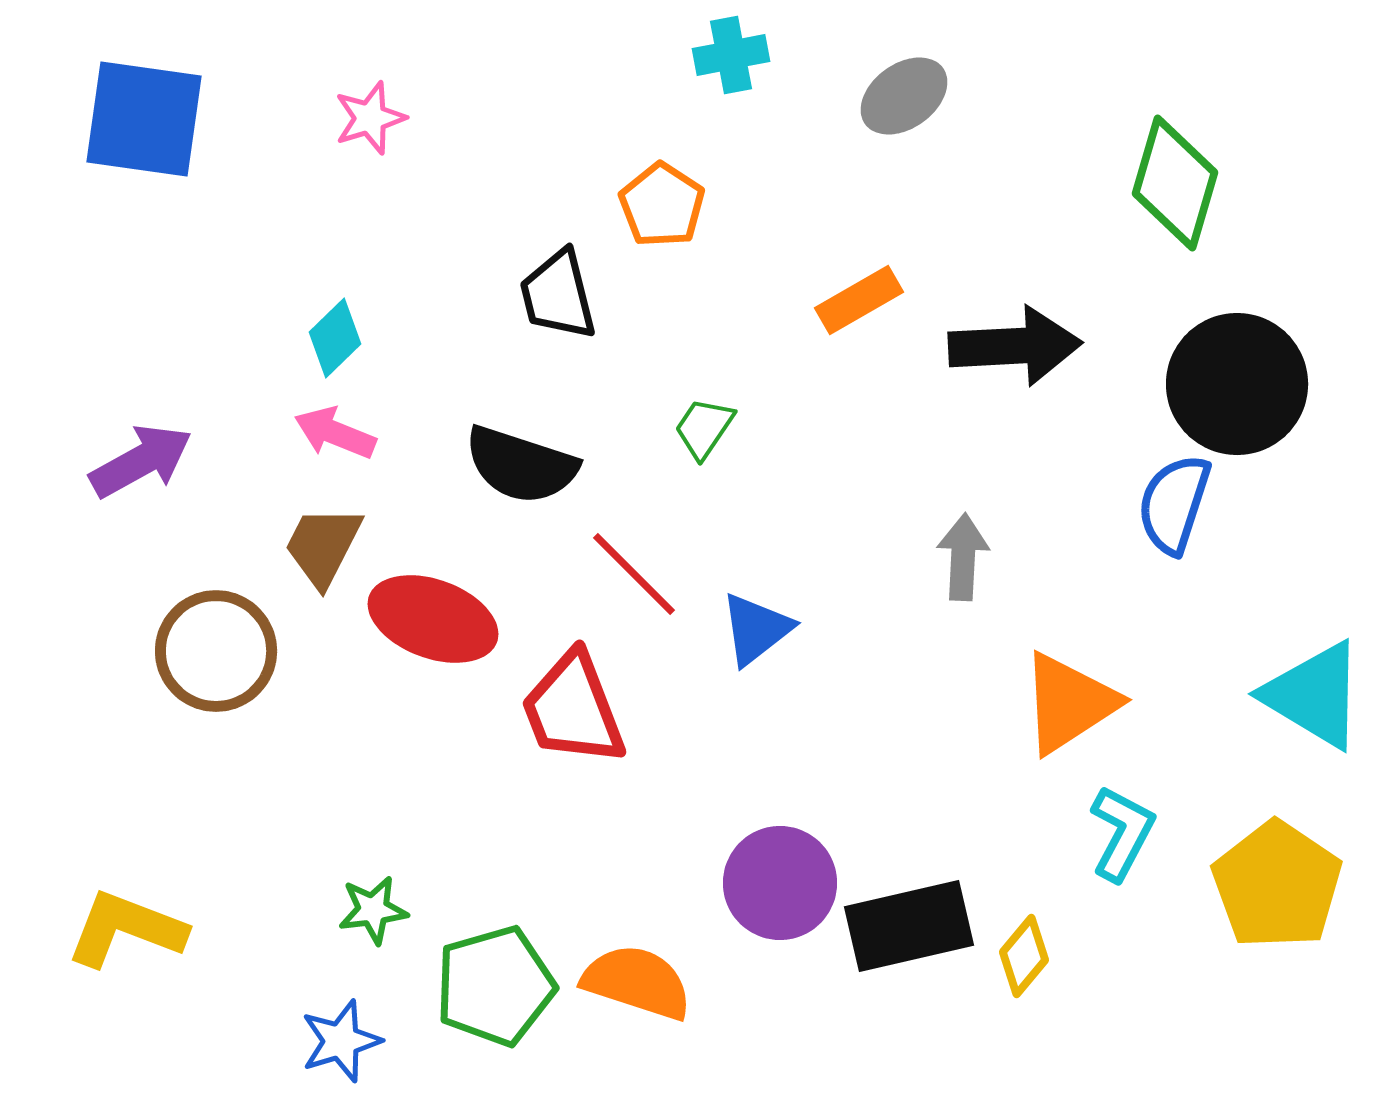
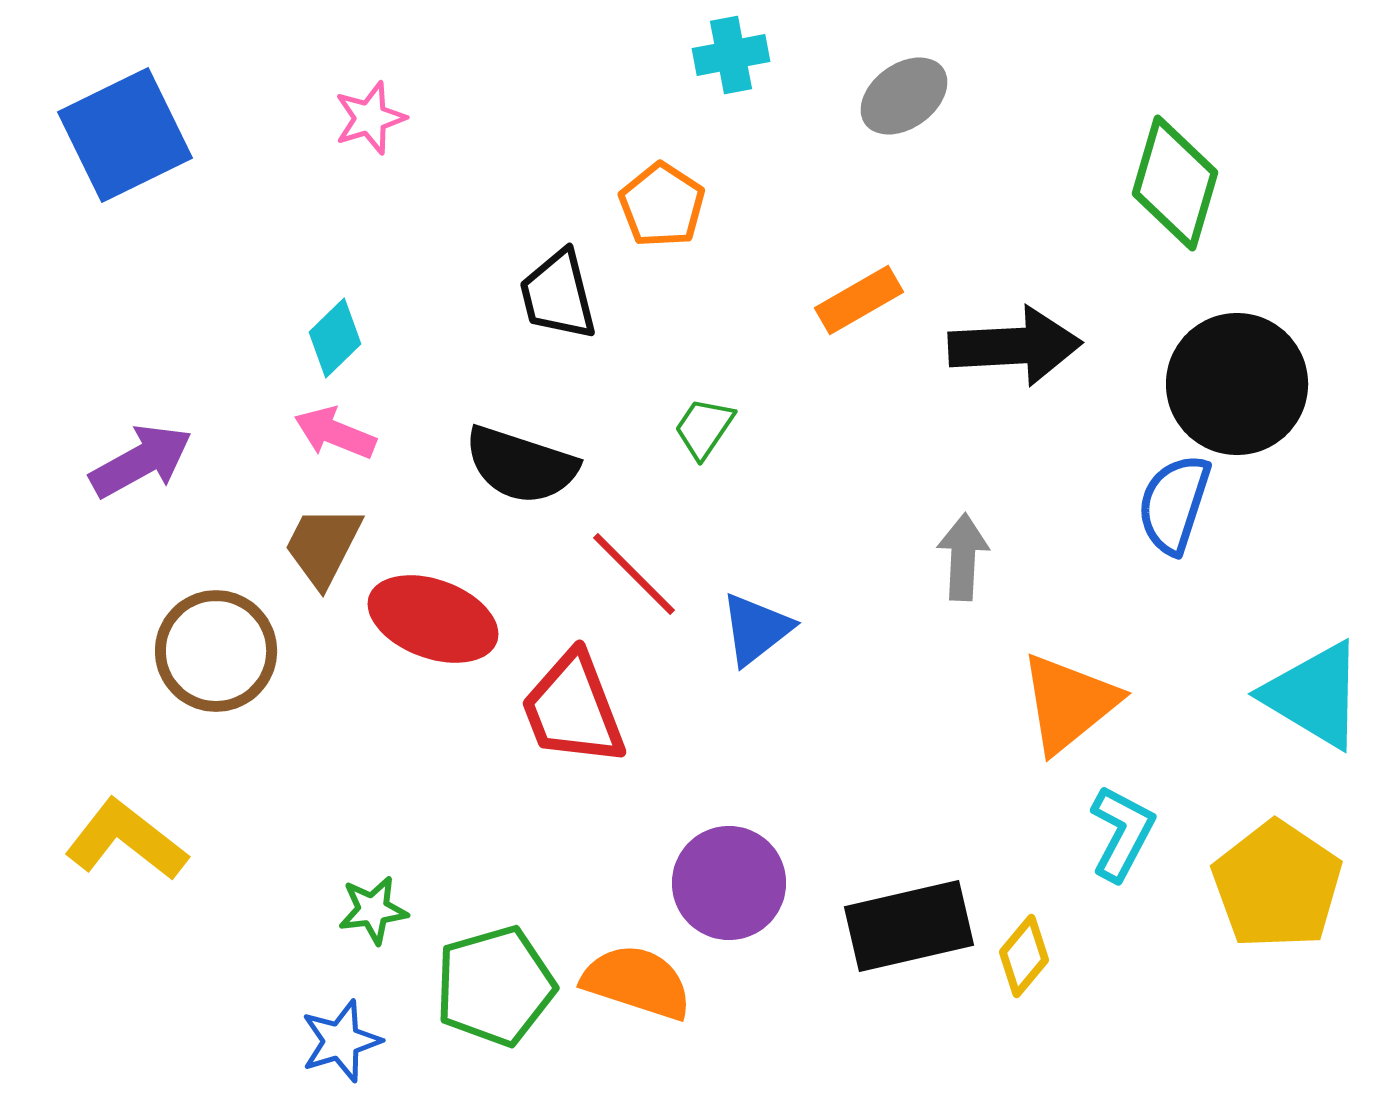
blue square: moved 19 px left, 16 px down; rotated 34 degrees counterclockwise
orange triangle: rotated 6 degrees counterclockwise
purple circle: moved 51 px left
yellow L-shape: moved 89 px up; rotated 17 degrees clockwise
